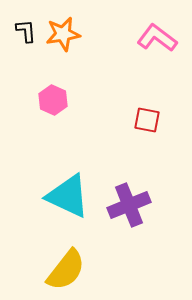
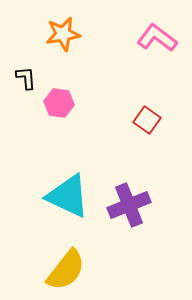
black L-shape: moved 47 px down
pink hexagon: moved 6 px right, 3 px down; rotated 16 degrees counterclockwise
red square: rotated 24 degrees clockwise
